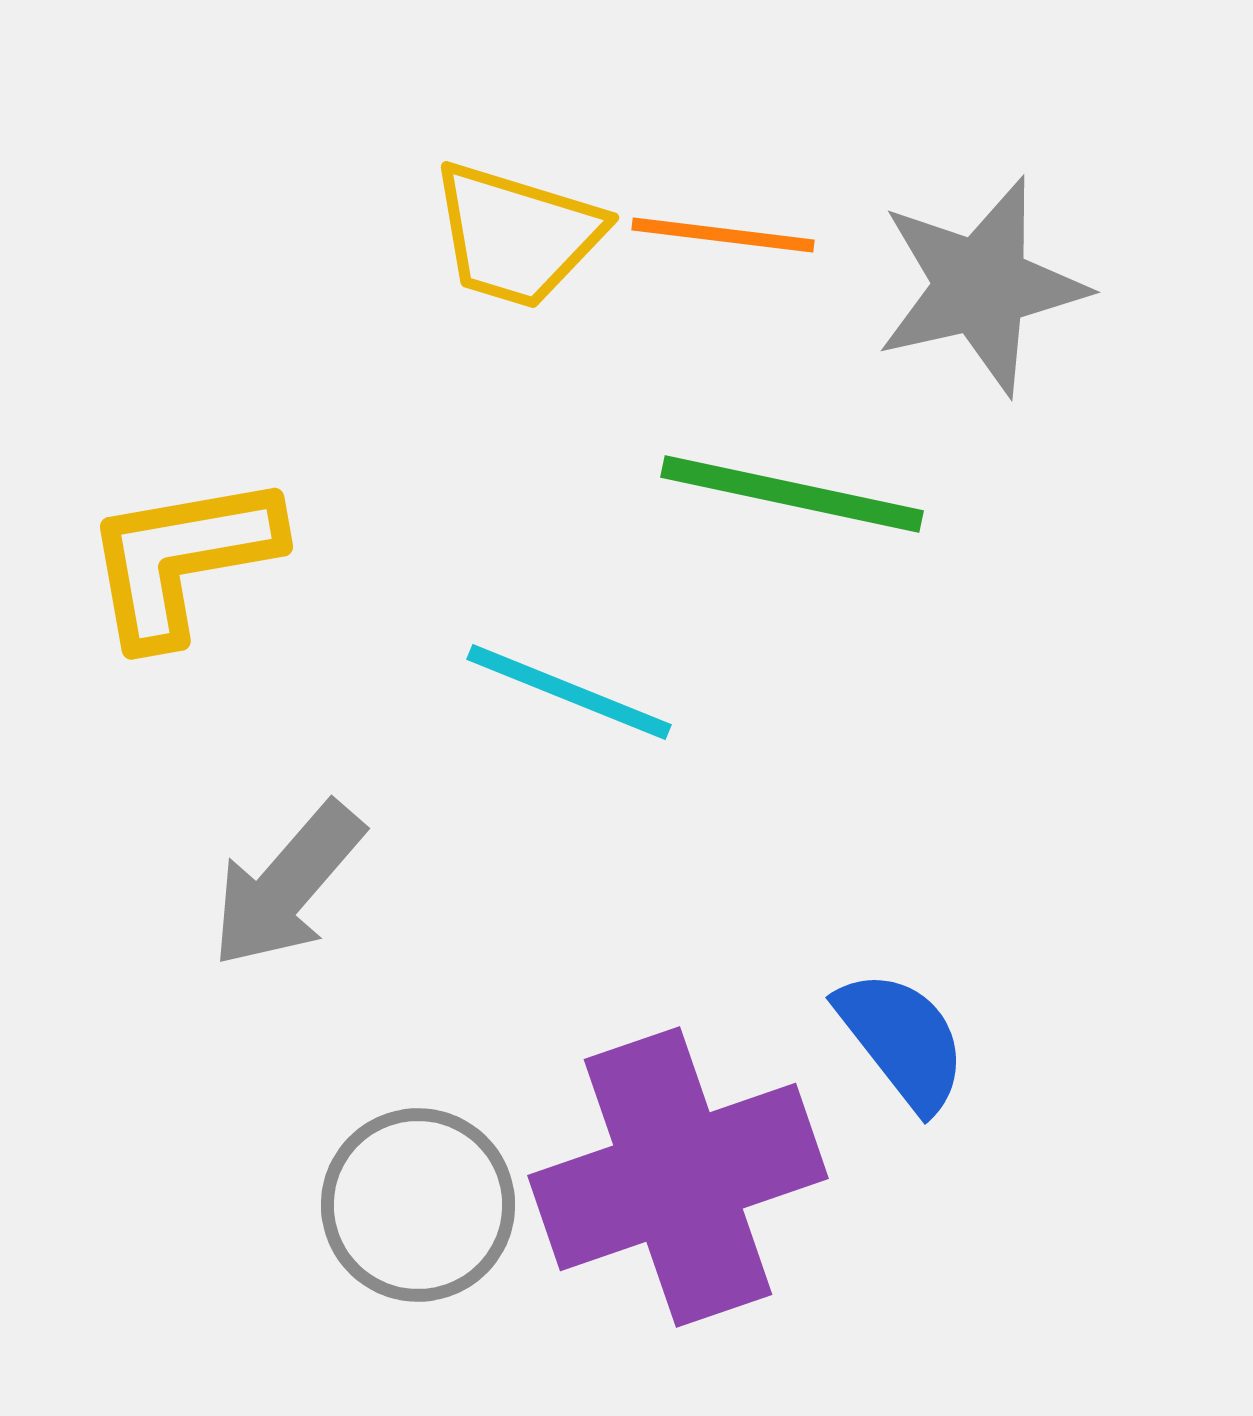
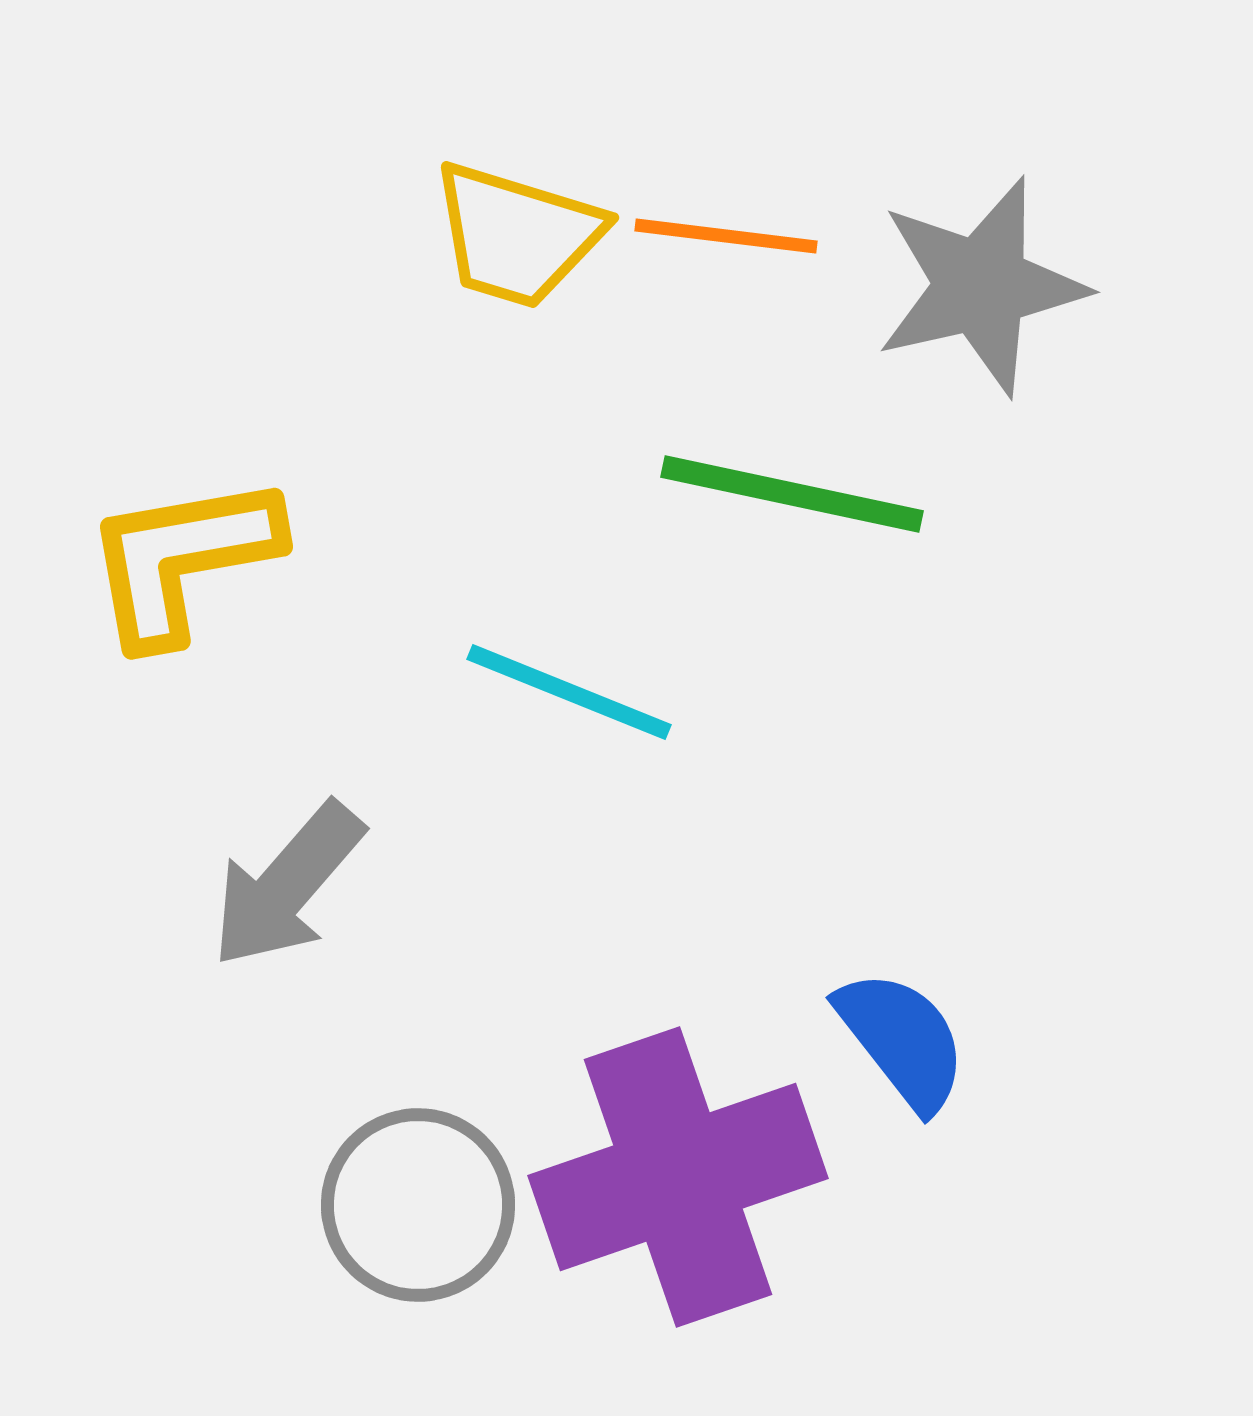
orange line: moved 3 px right, 1 px down
